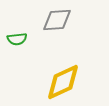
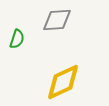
green semicircle: rotated 66 degrees counterclockwise
